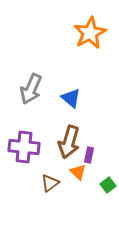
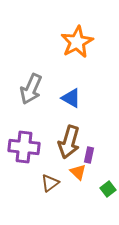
orange star: moved 13 px left, 9 px down
blue triangle: rotated 10 degrees counterclockwise
green square: moved 4 px down
